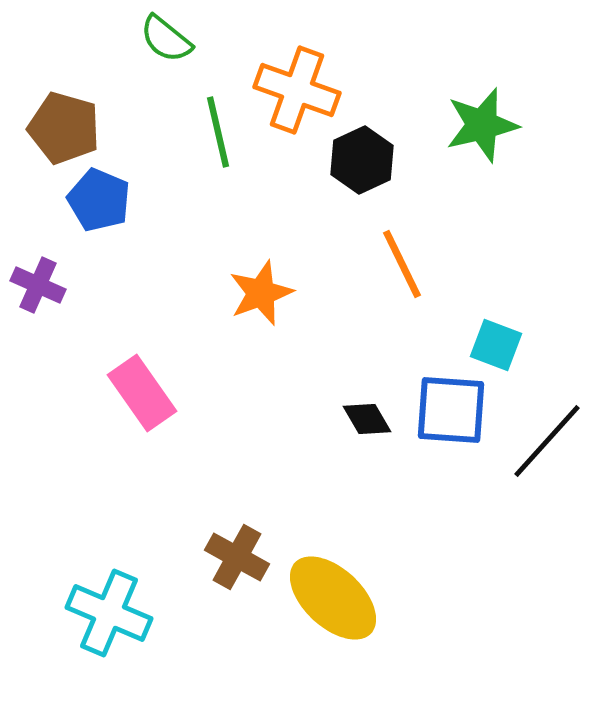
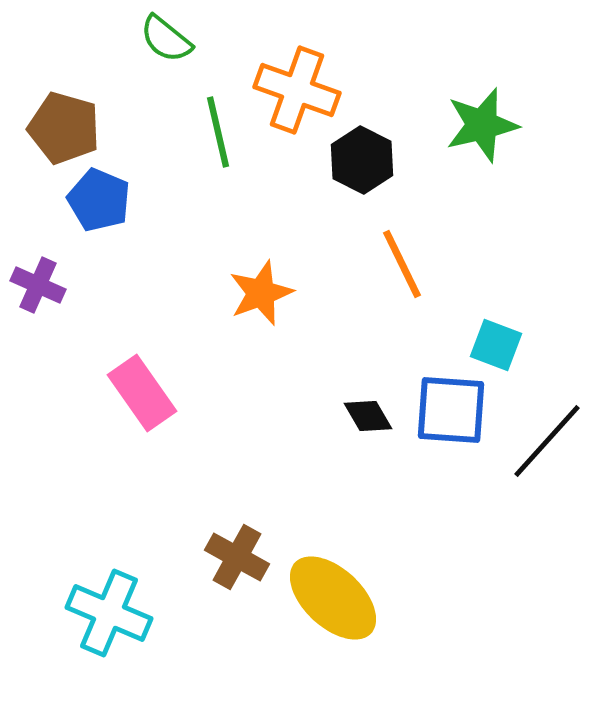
black hexagon: rotated 8 degrees counterclockwise
black diamond: moved 1 px right, 3 px up
